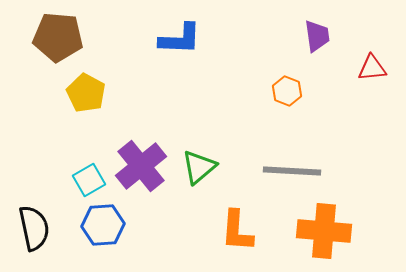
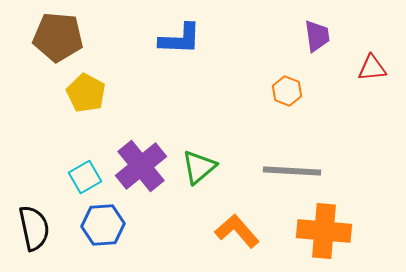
cyan square: moved 4 px left, 3 px up
orange L-shape: rotated 135 degrees clockwise
